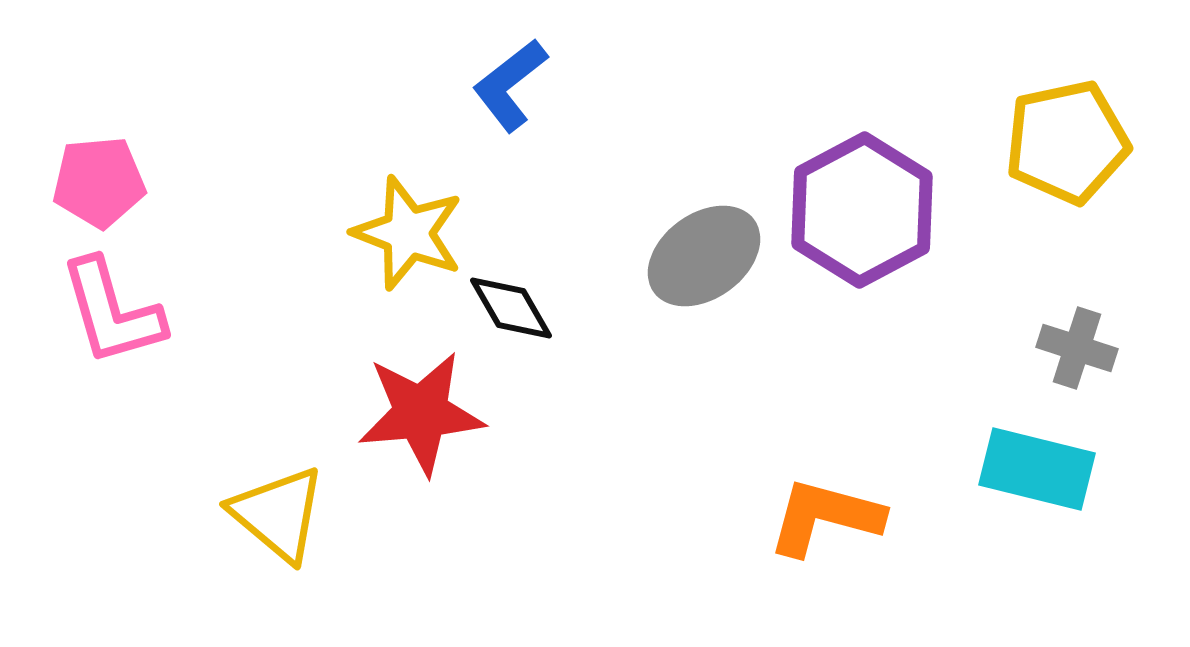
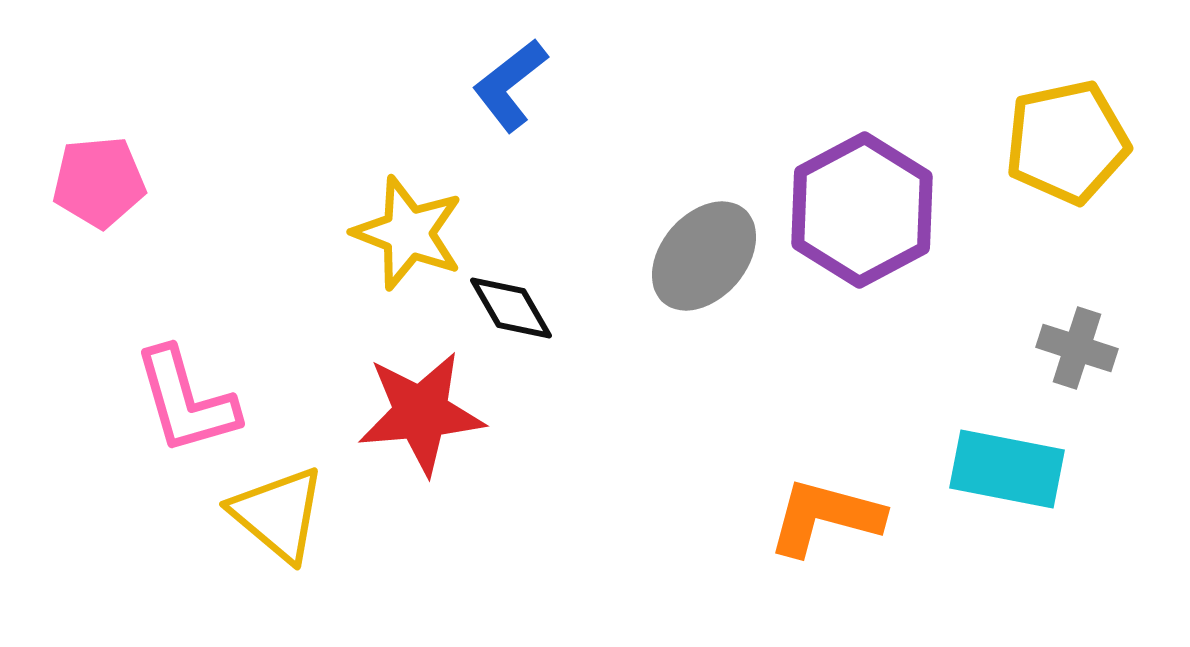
gray ellipse: rotated 13 degrees counterclockwise
pink L-shape: moved 74 px right, 89 px down
cyan rectangle: moved 30 px left; rotated 3 degrees counterclockwise
